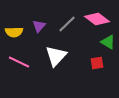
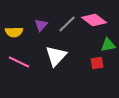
pink diamond: moved 3 px left, 1 px down
purple triangle: moved 2 px right, 1 px up
green triangle: moved 3 px down; rotated 42 degrees counterclockwise
